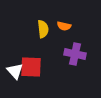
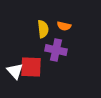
purple cross: moved 19 px left, 4 px up
